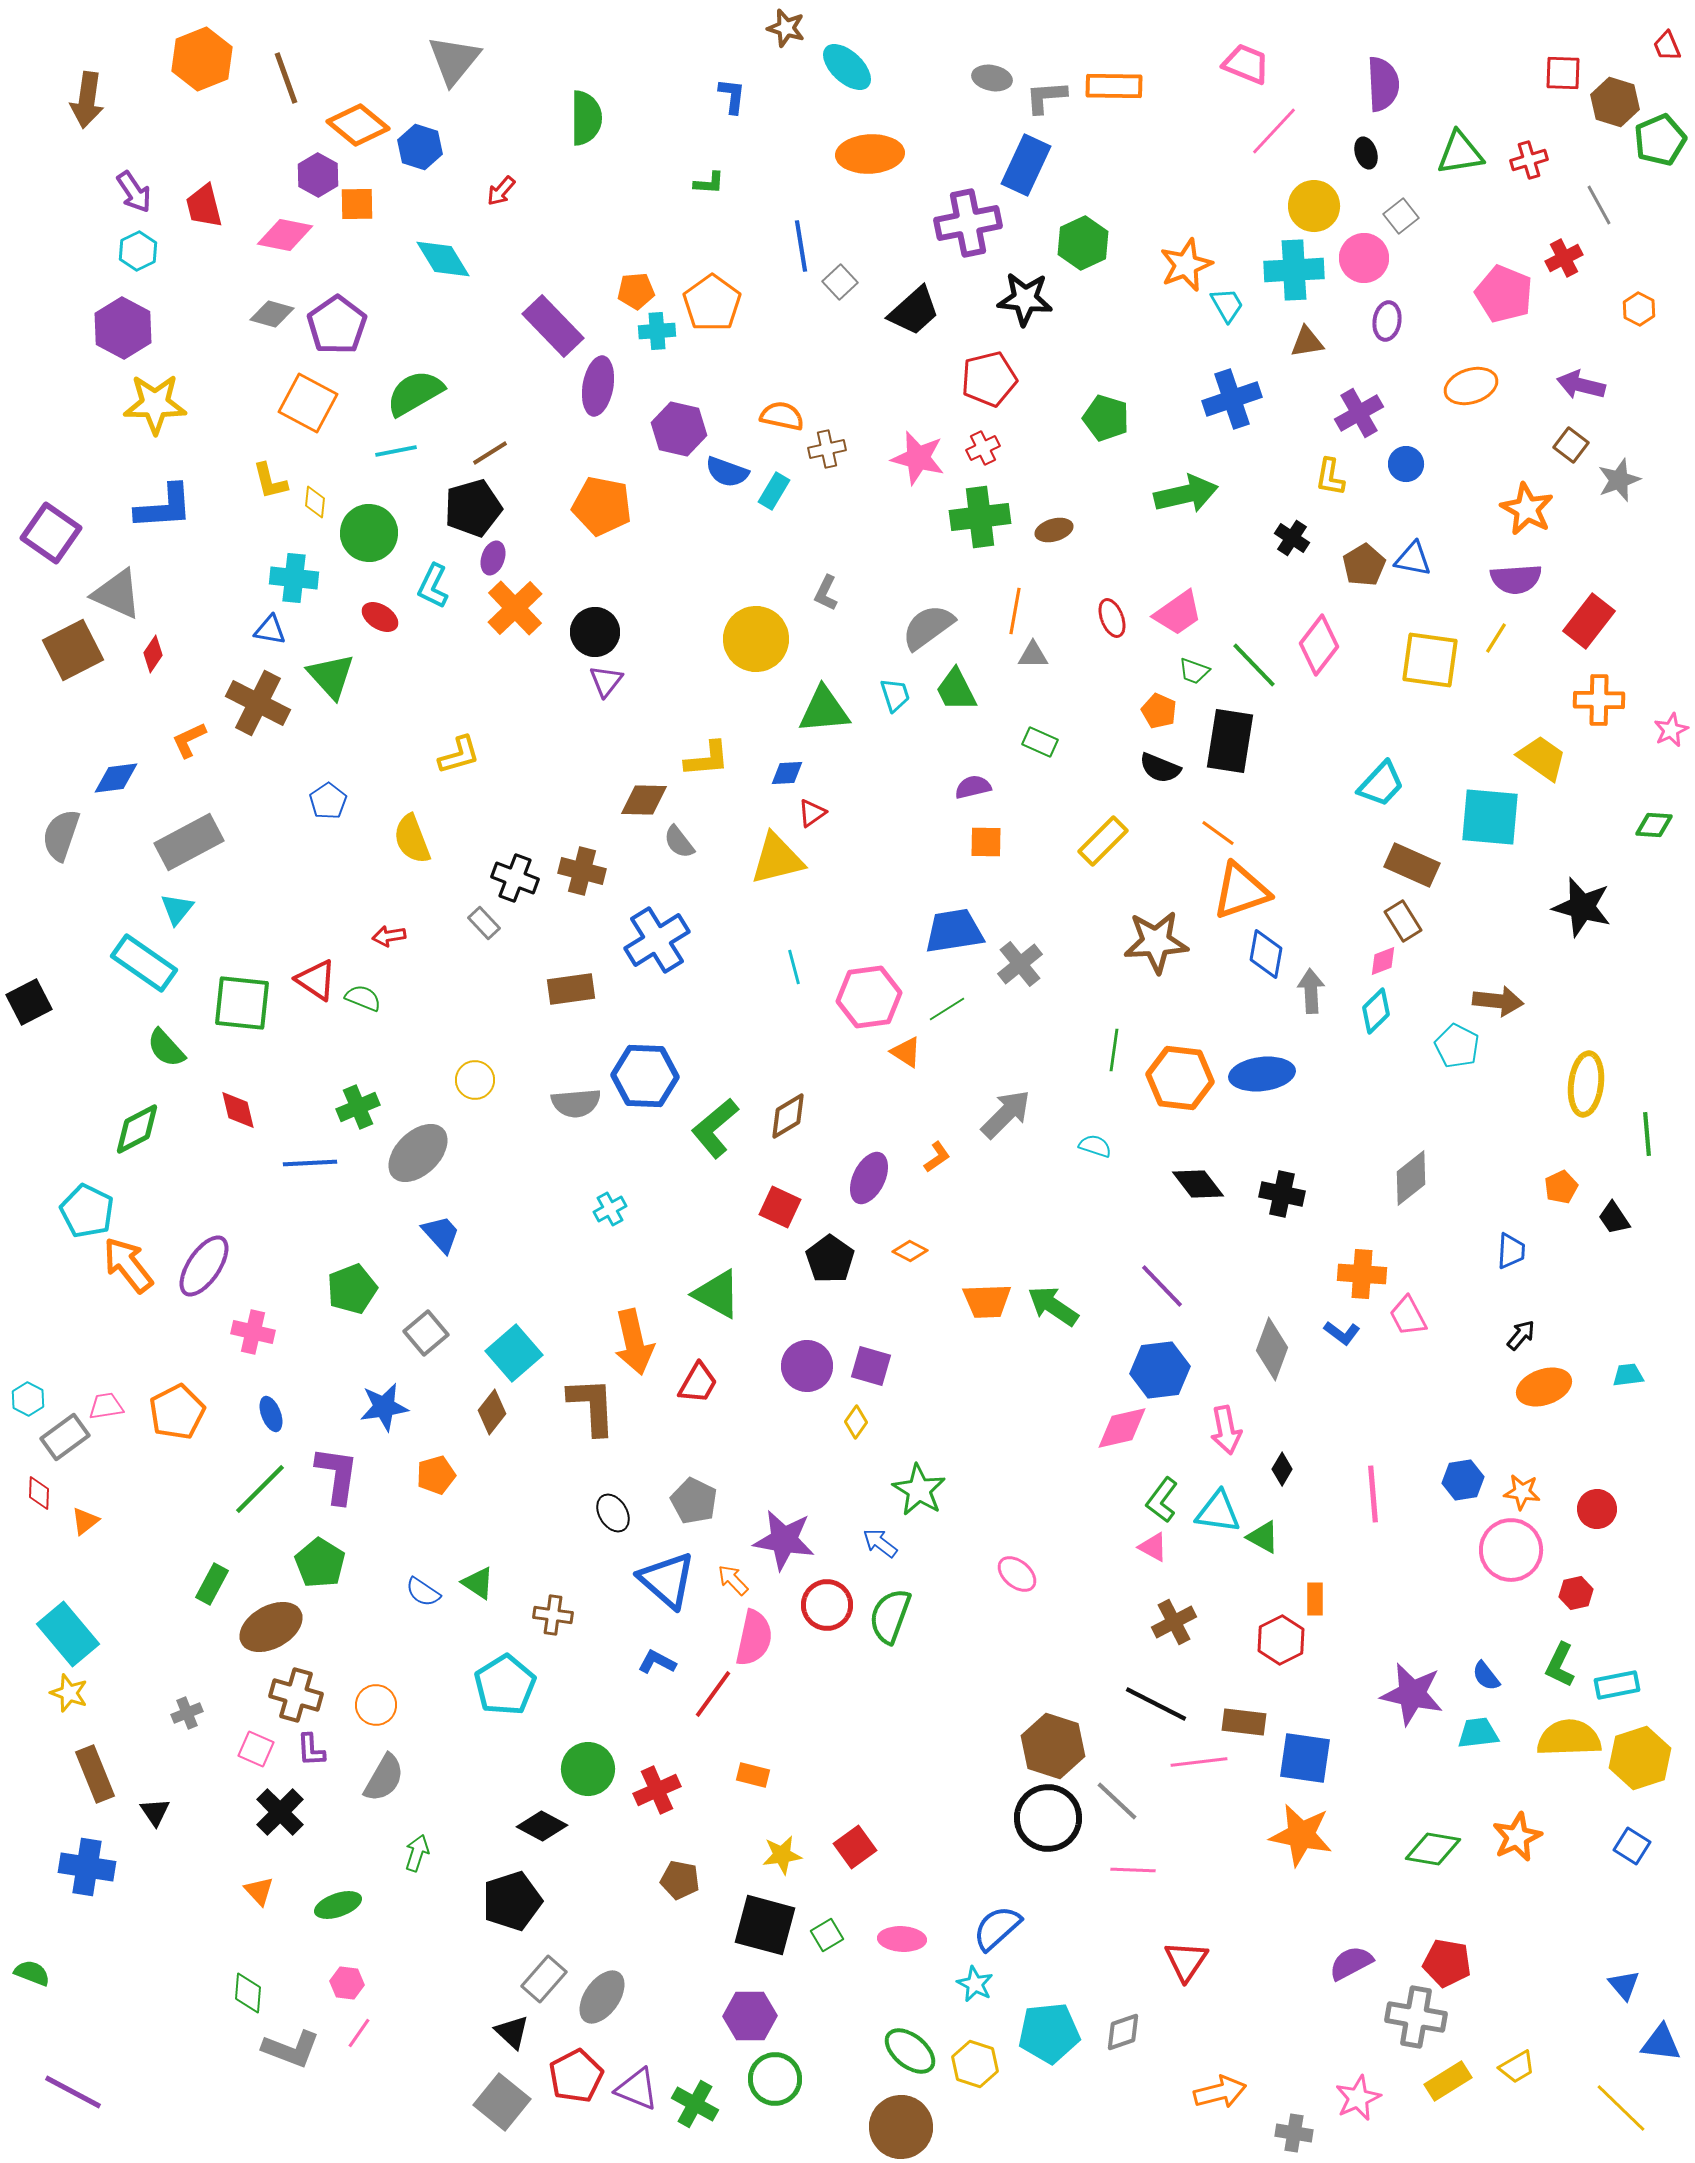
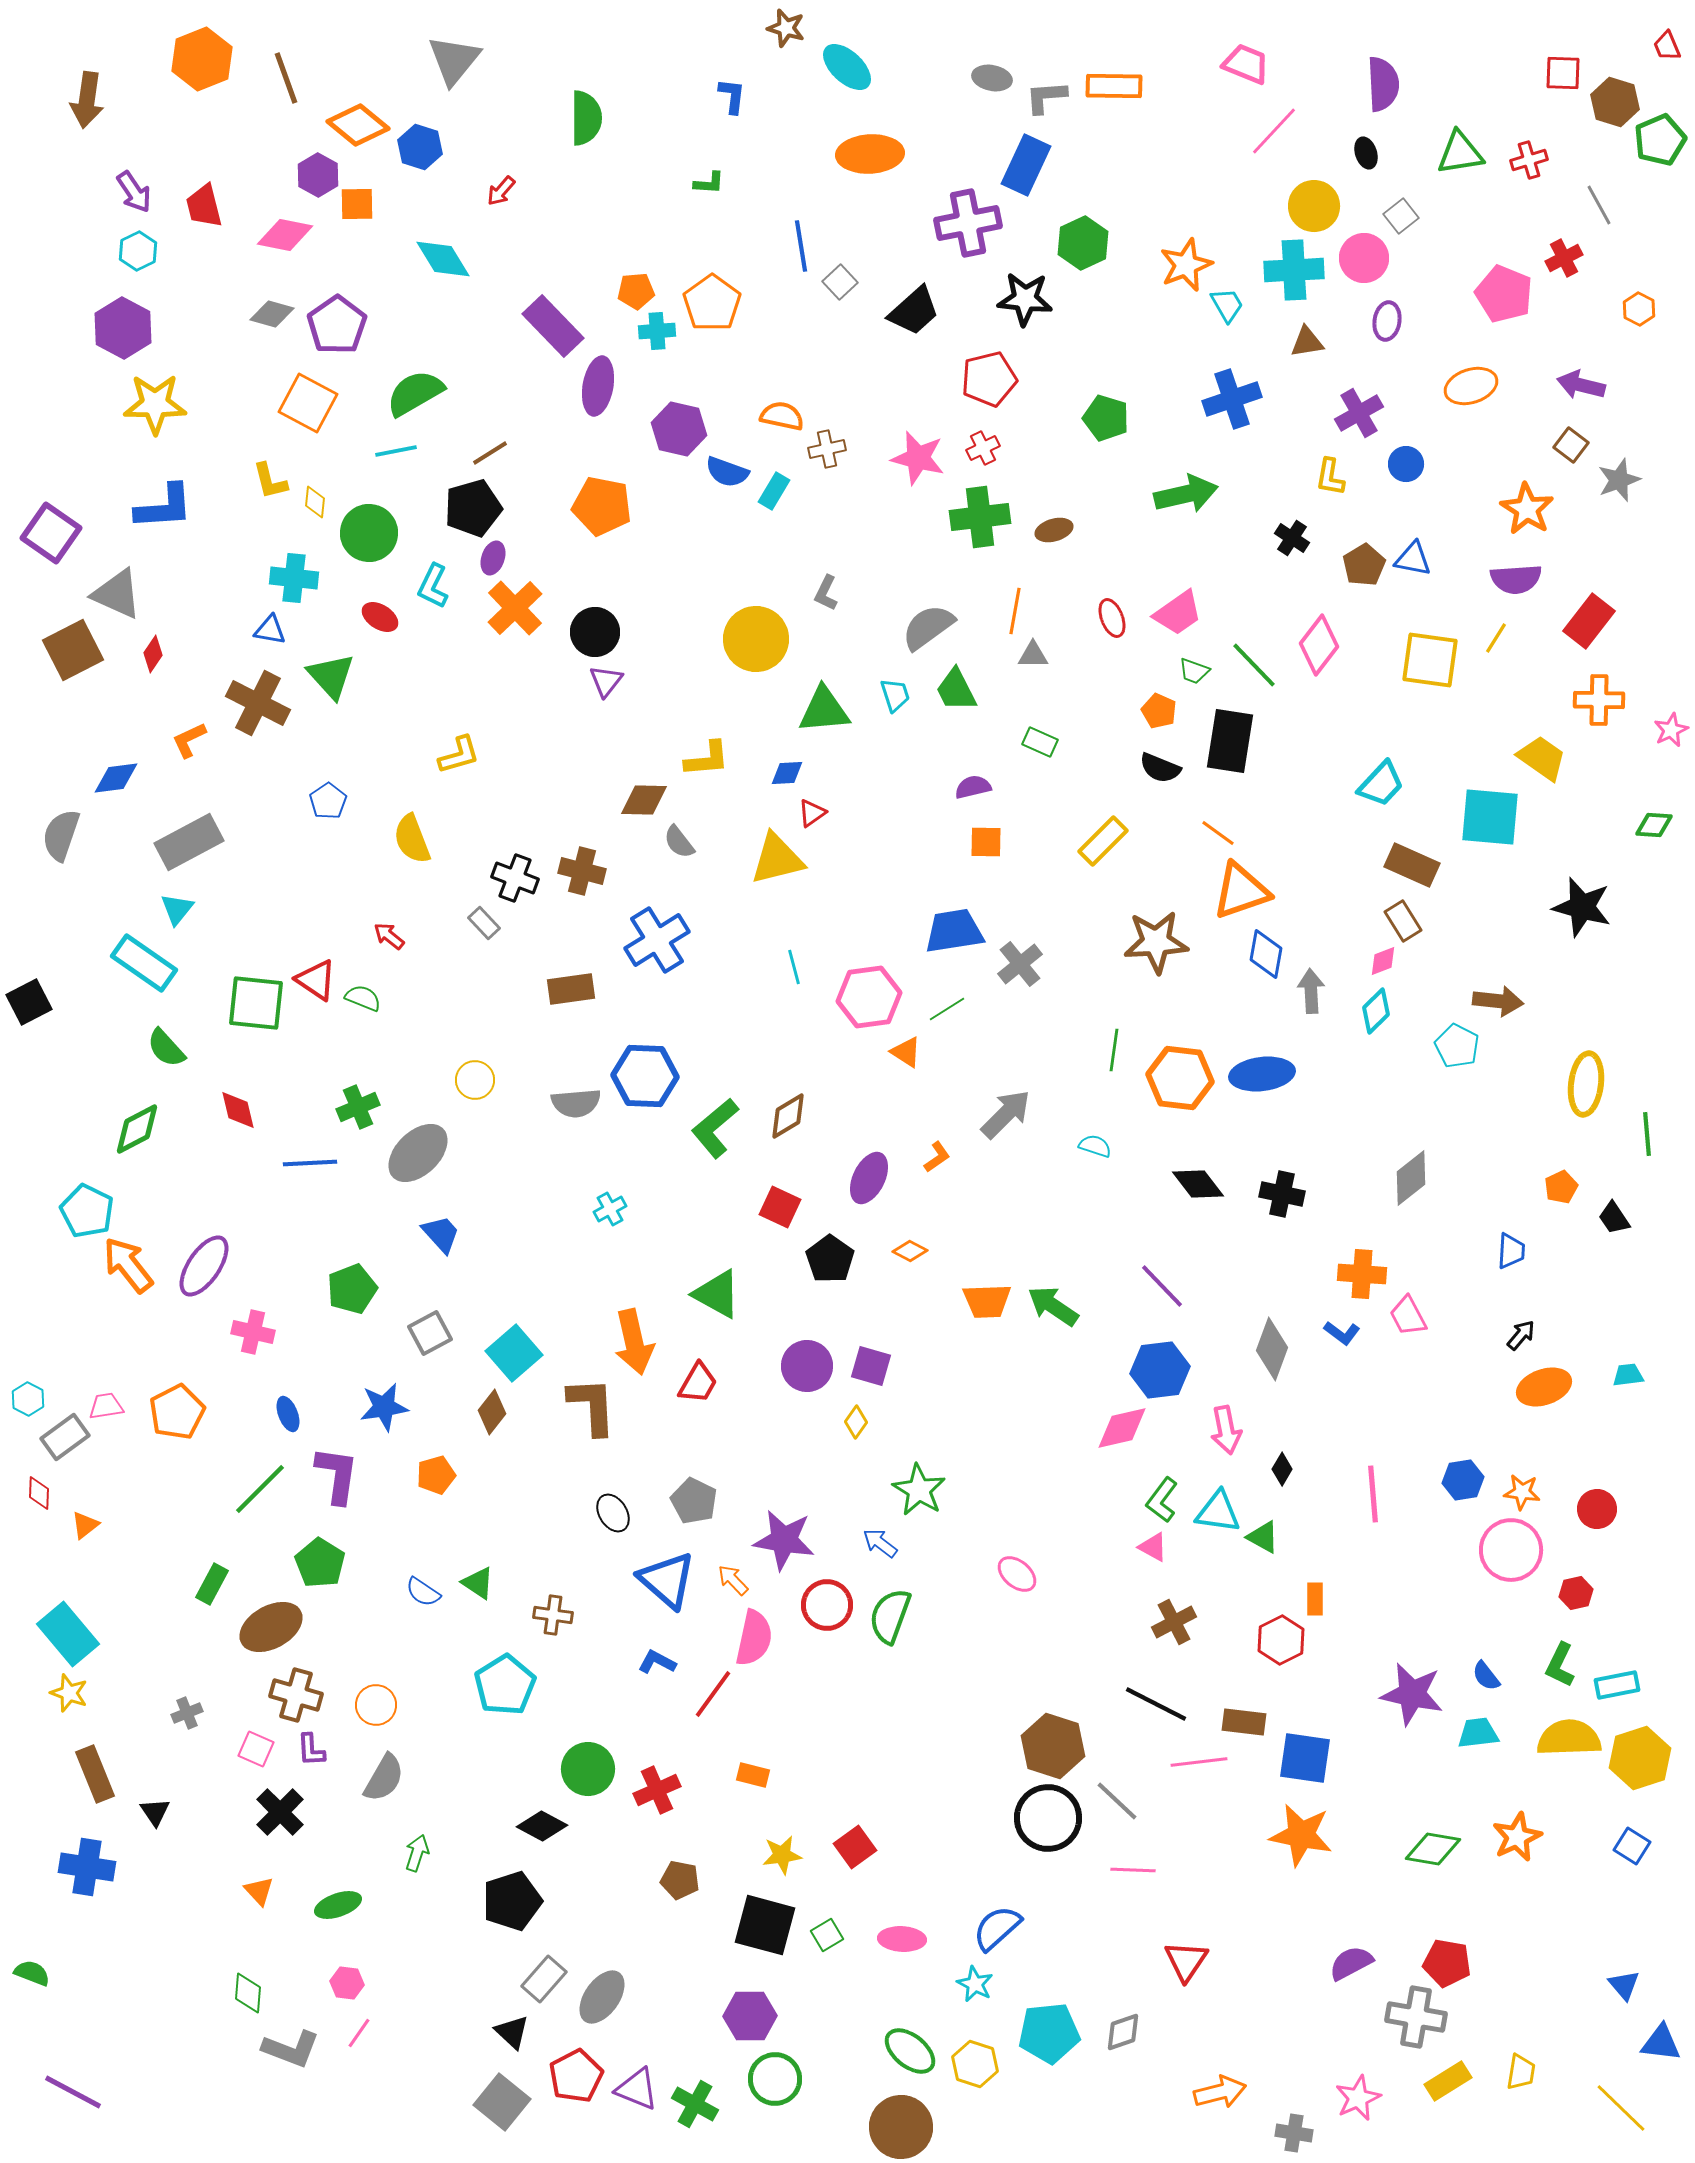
orange star at (1527, 509): rotated 4 degrees clockwise
red arrow at (389, 936): rotated 48 degrees clockwise
green square at (242, 1003): moved 14 px right
gray square at (426, 1333): moved 4 px right; rotated 12 degrees clockwise
blue ellipse at (271, 1414): moved 17 px right
orange triangle at (85, 1521): moved 4 px down
yellow trapezoid at (1517, 2067): moved 4 px right, 5 px down; rotated 51 degrees counterclockwise
